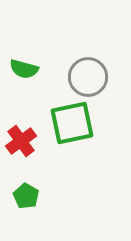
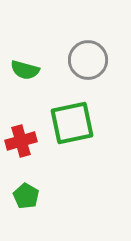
green semicircle: moved 1 px right, 1 px down
gray circle: moved 17 px up
red cross: rotated 20 degrees clockwise
